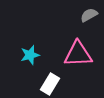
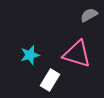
pink triangle: moved 1 px left; rotated 20 degrees clockwise
white rectangle: moved 4 px up
